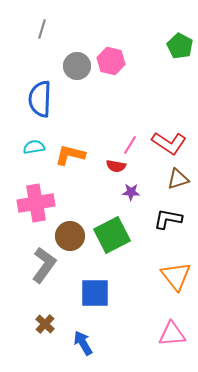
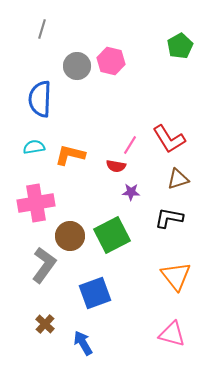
green pentagon: rotated 15 degrees clockwise
red L-shape: moved 4 px up; rotated 24 degrees clockwise
black L-shape: moved 1 px right, 1 px up
blue square: rotated 20 degrees counterclockwise
pink triangle: rotated 20 degrees clockwise
